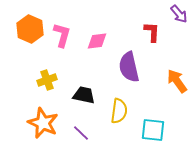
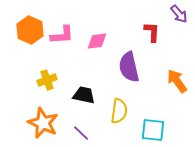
orange hexagon: moved 1 px down
pink L-shape: rotated 70 degrees clockwise
